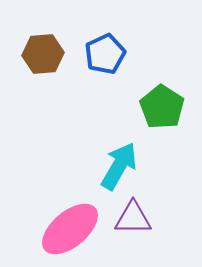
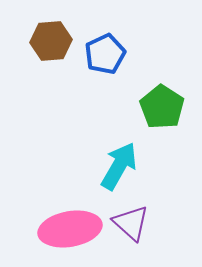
brown hexagon: moved 8 px right, 13 px up
purple triangle: moved 2 px left, 5 px down; rotated 42 degrees clockwise
pink ellipse: rotated 30 degrees clockwise
